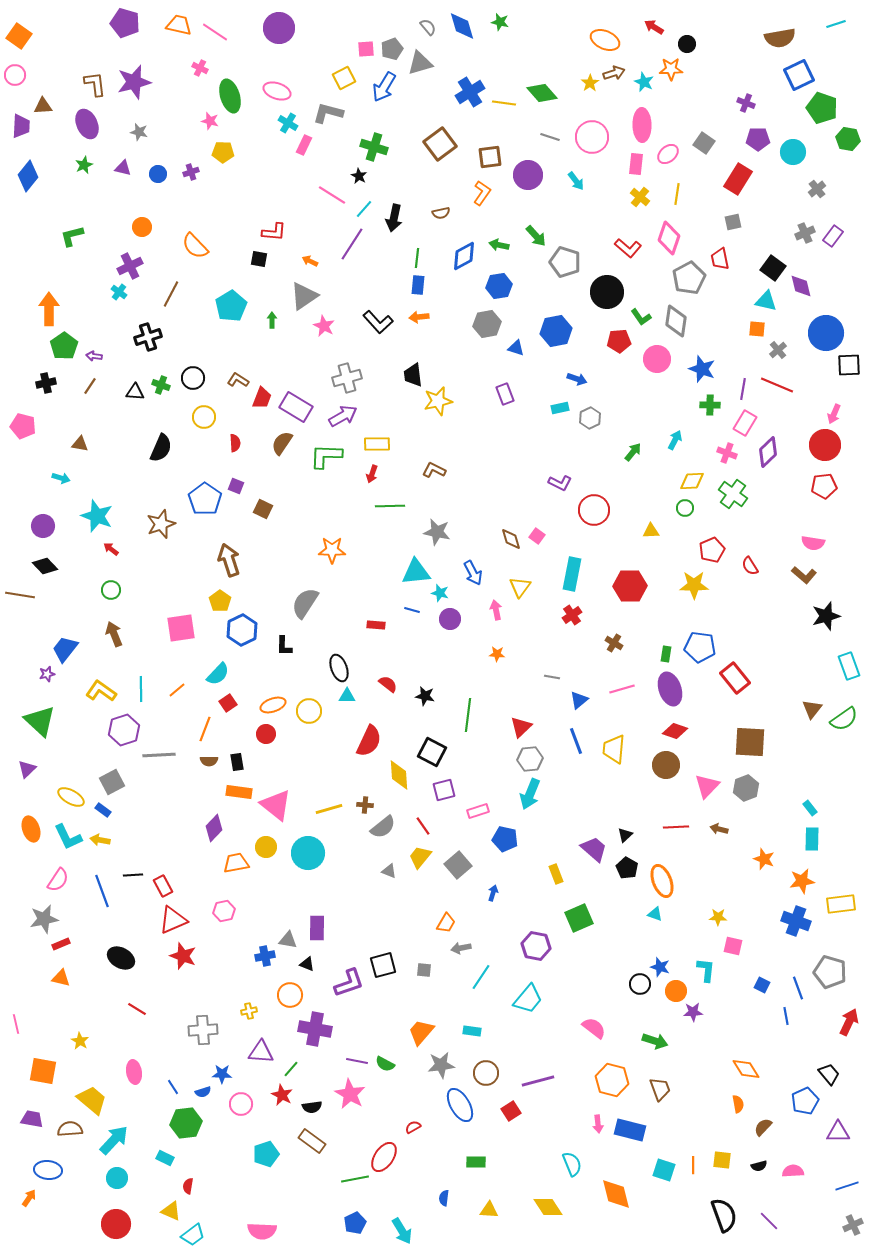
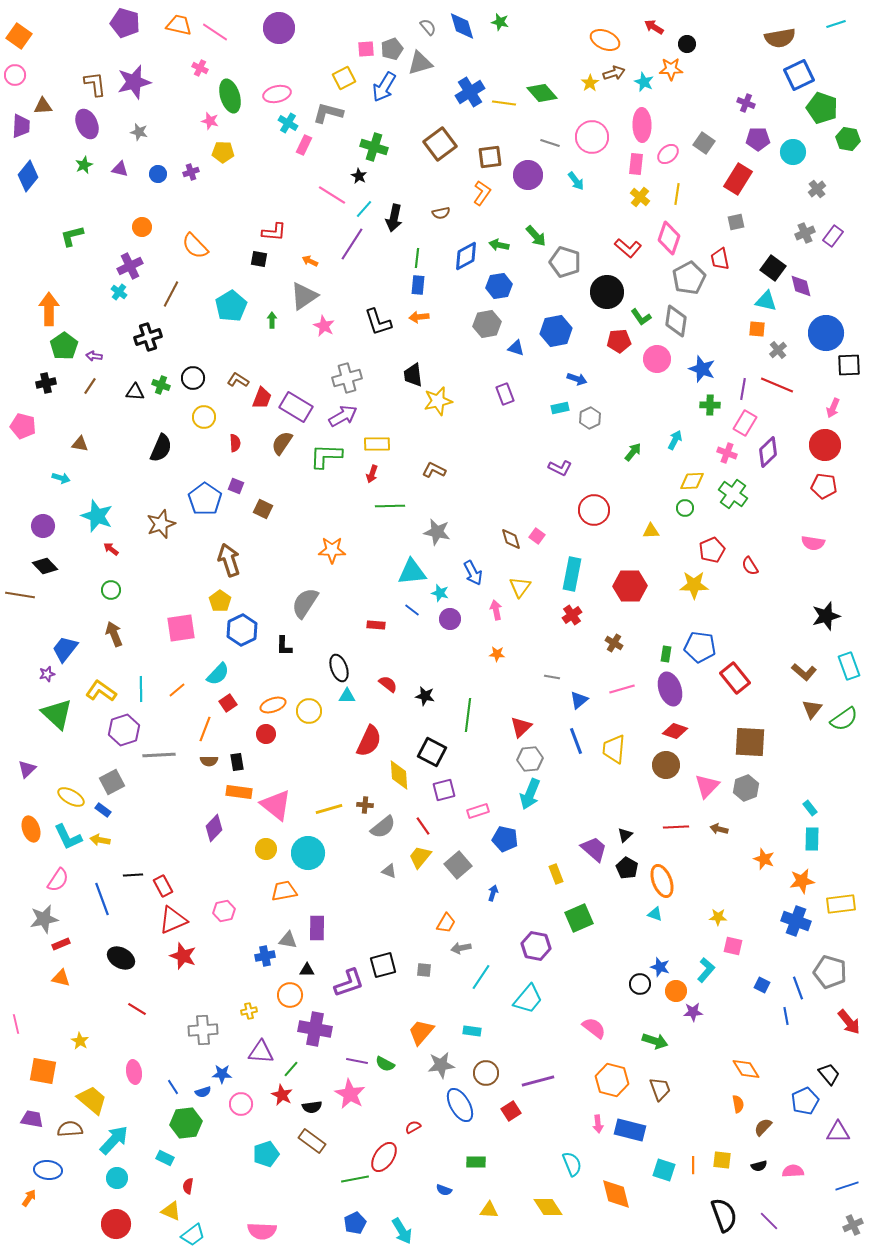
pink ellipse at (277, 91): moved 3 px down; rotated 32 degrees counterclockwise
gray line at (550, 137): moved 6 px down
purple triangle at (123, 168): moved 3 px left, 1 px down
gray square at (733, 222): moved 3 px right
blue diamond at (464, 256): moved 2 px right
black L-shape at (378, 322): rotated 24 degrees clockwise
pink arrow at (834, 414): moved 1 px left, 6 px up
purple L-shape at (560, 483): moved 15 px up
red pentagon at (824, 486): rotated 15 degrees clockwise
cyan triangle at (416, 572): moved 4 px left
brown L-shape at (804, 575): moved 97 px down
blue line at (412, 610): rotated 21 degrees clockwise
green triangle at (40, 721): moved 17 px right, 7 px up
yellow circle at (266, 847): moved 2 px down
orange trapezoid at (236, 863): moved 48 px right, 28 px down
blue line at (102, 891): moved 8 px down
black triangle at (307, 964): moved 6 px down; rotated 21 degrees counterclockwise
cyan L-shape at (706, 970): rotated 35 degrees clockwise
red arrow at (849, 1022): rotated 116 degrees clockwise
blue semicircle at (444, 1198): moved 8 px up; rotated 77 degrees counterclockwise
